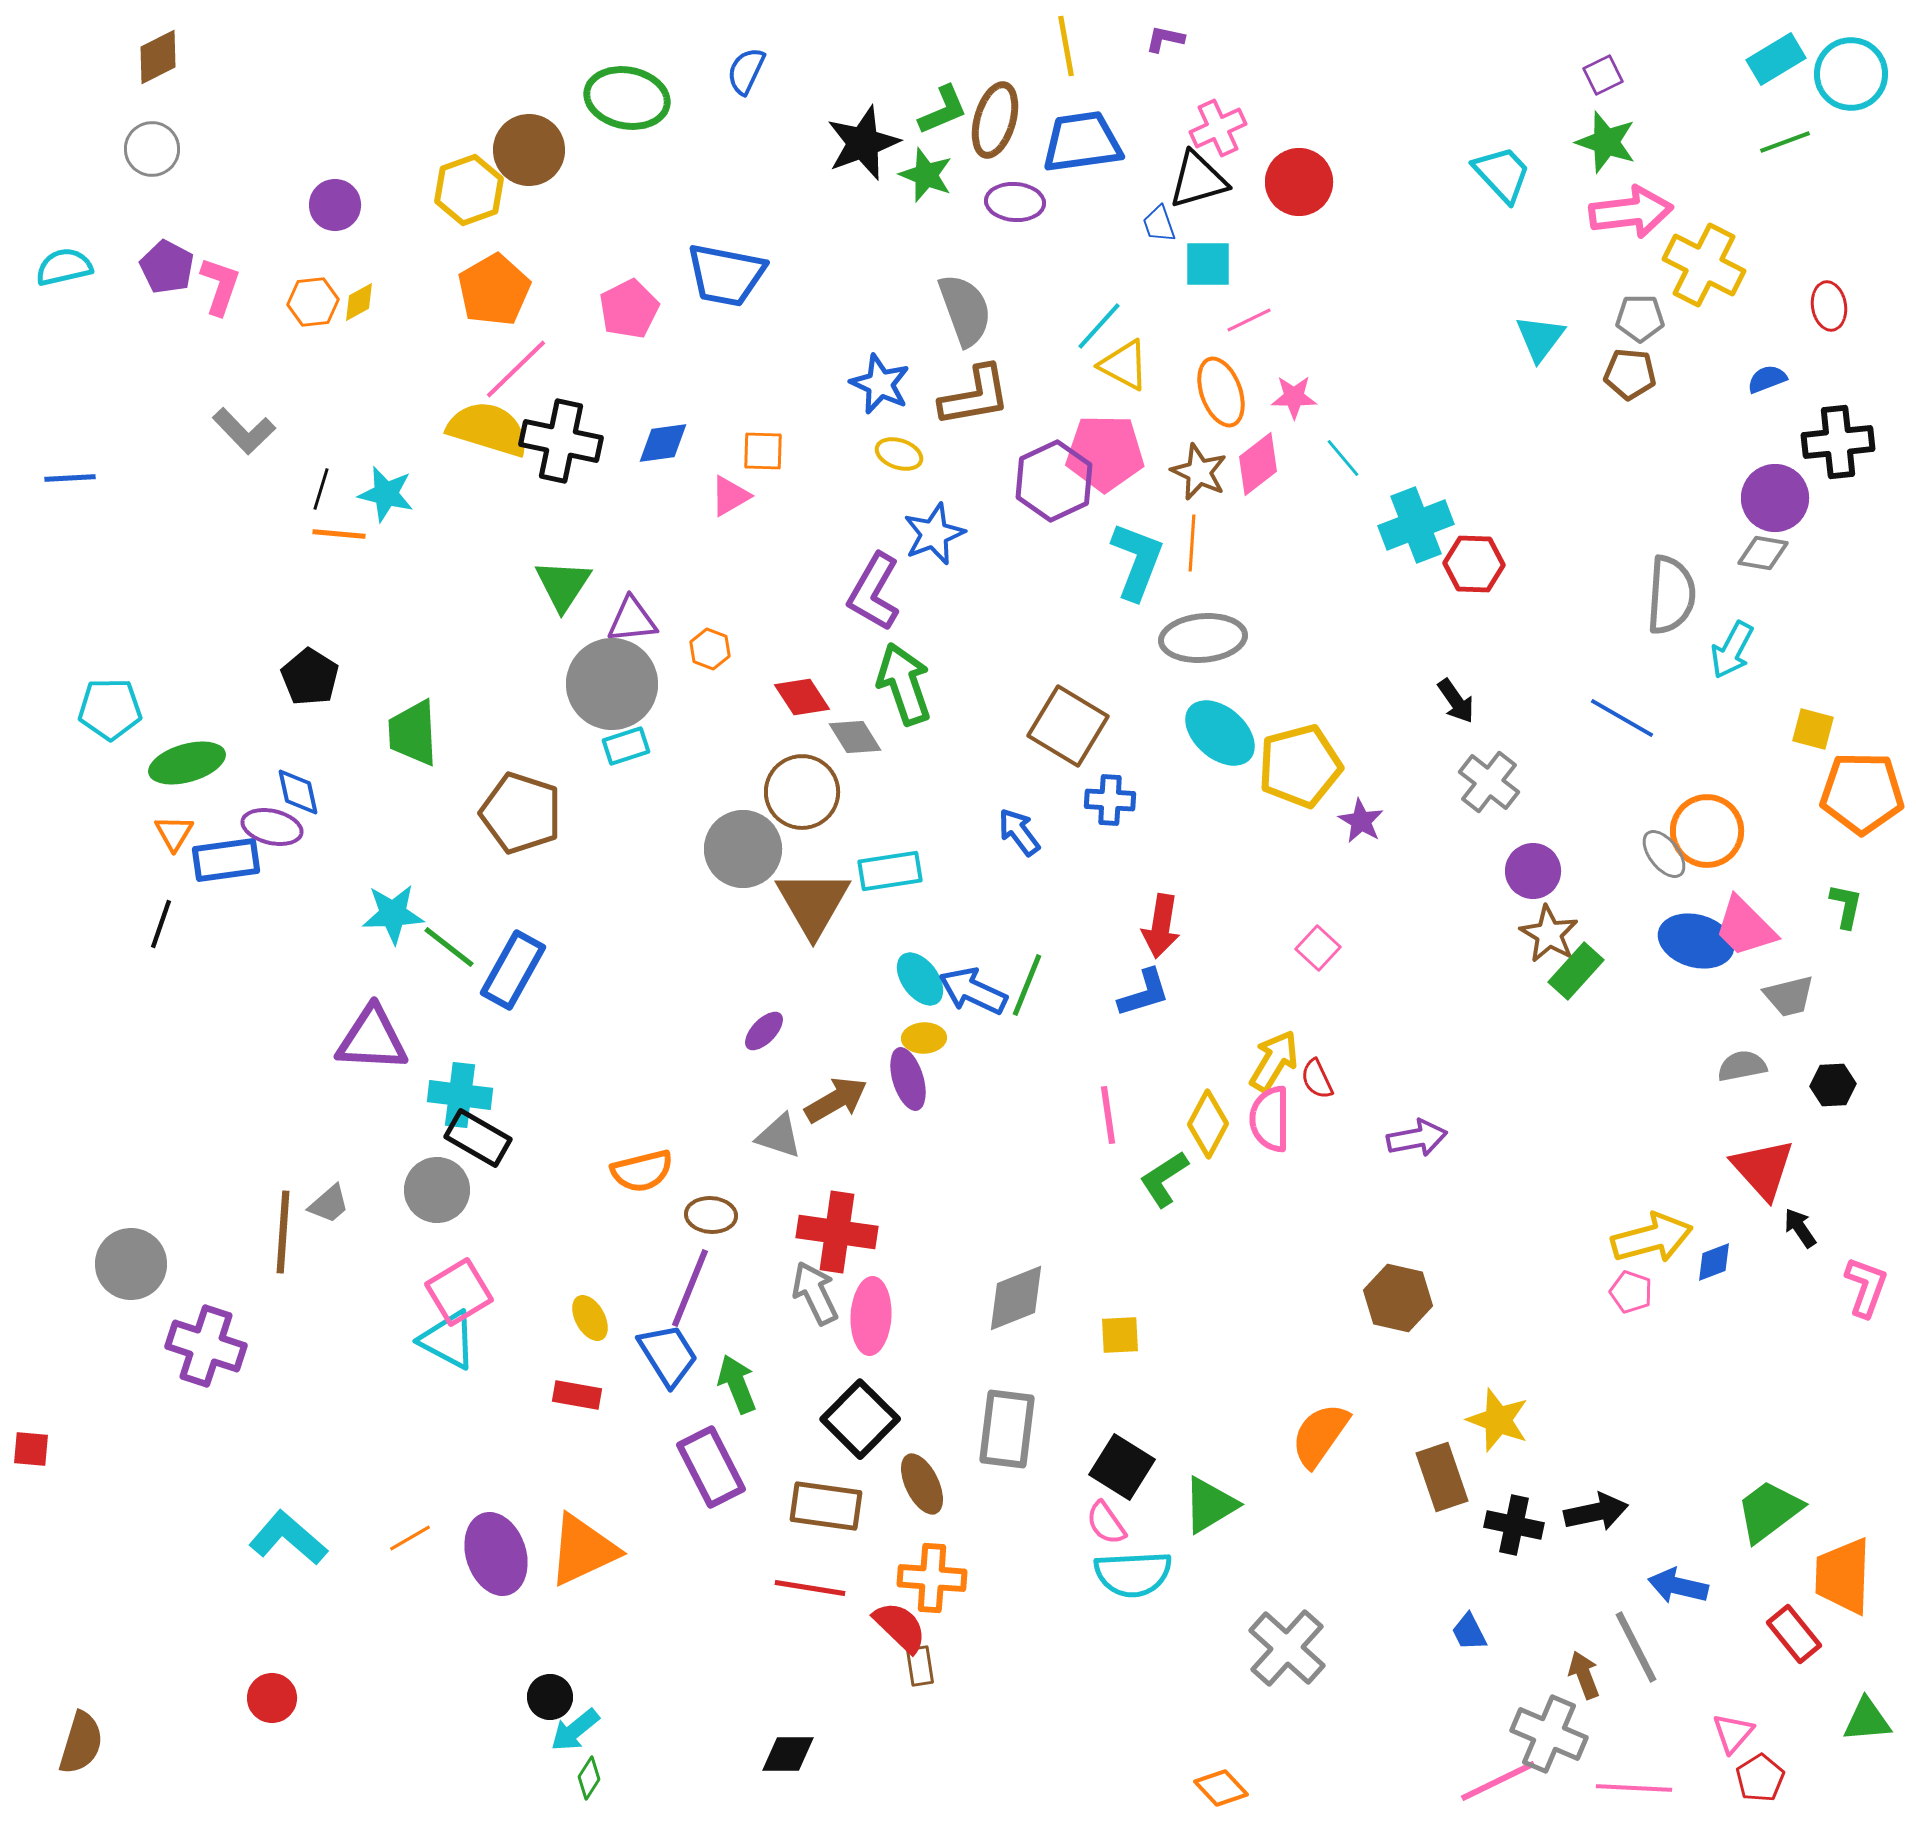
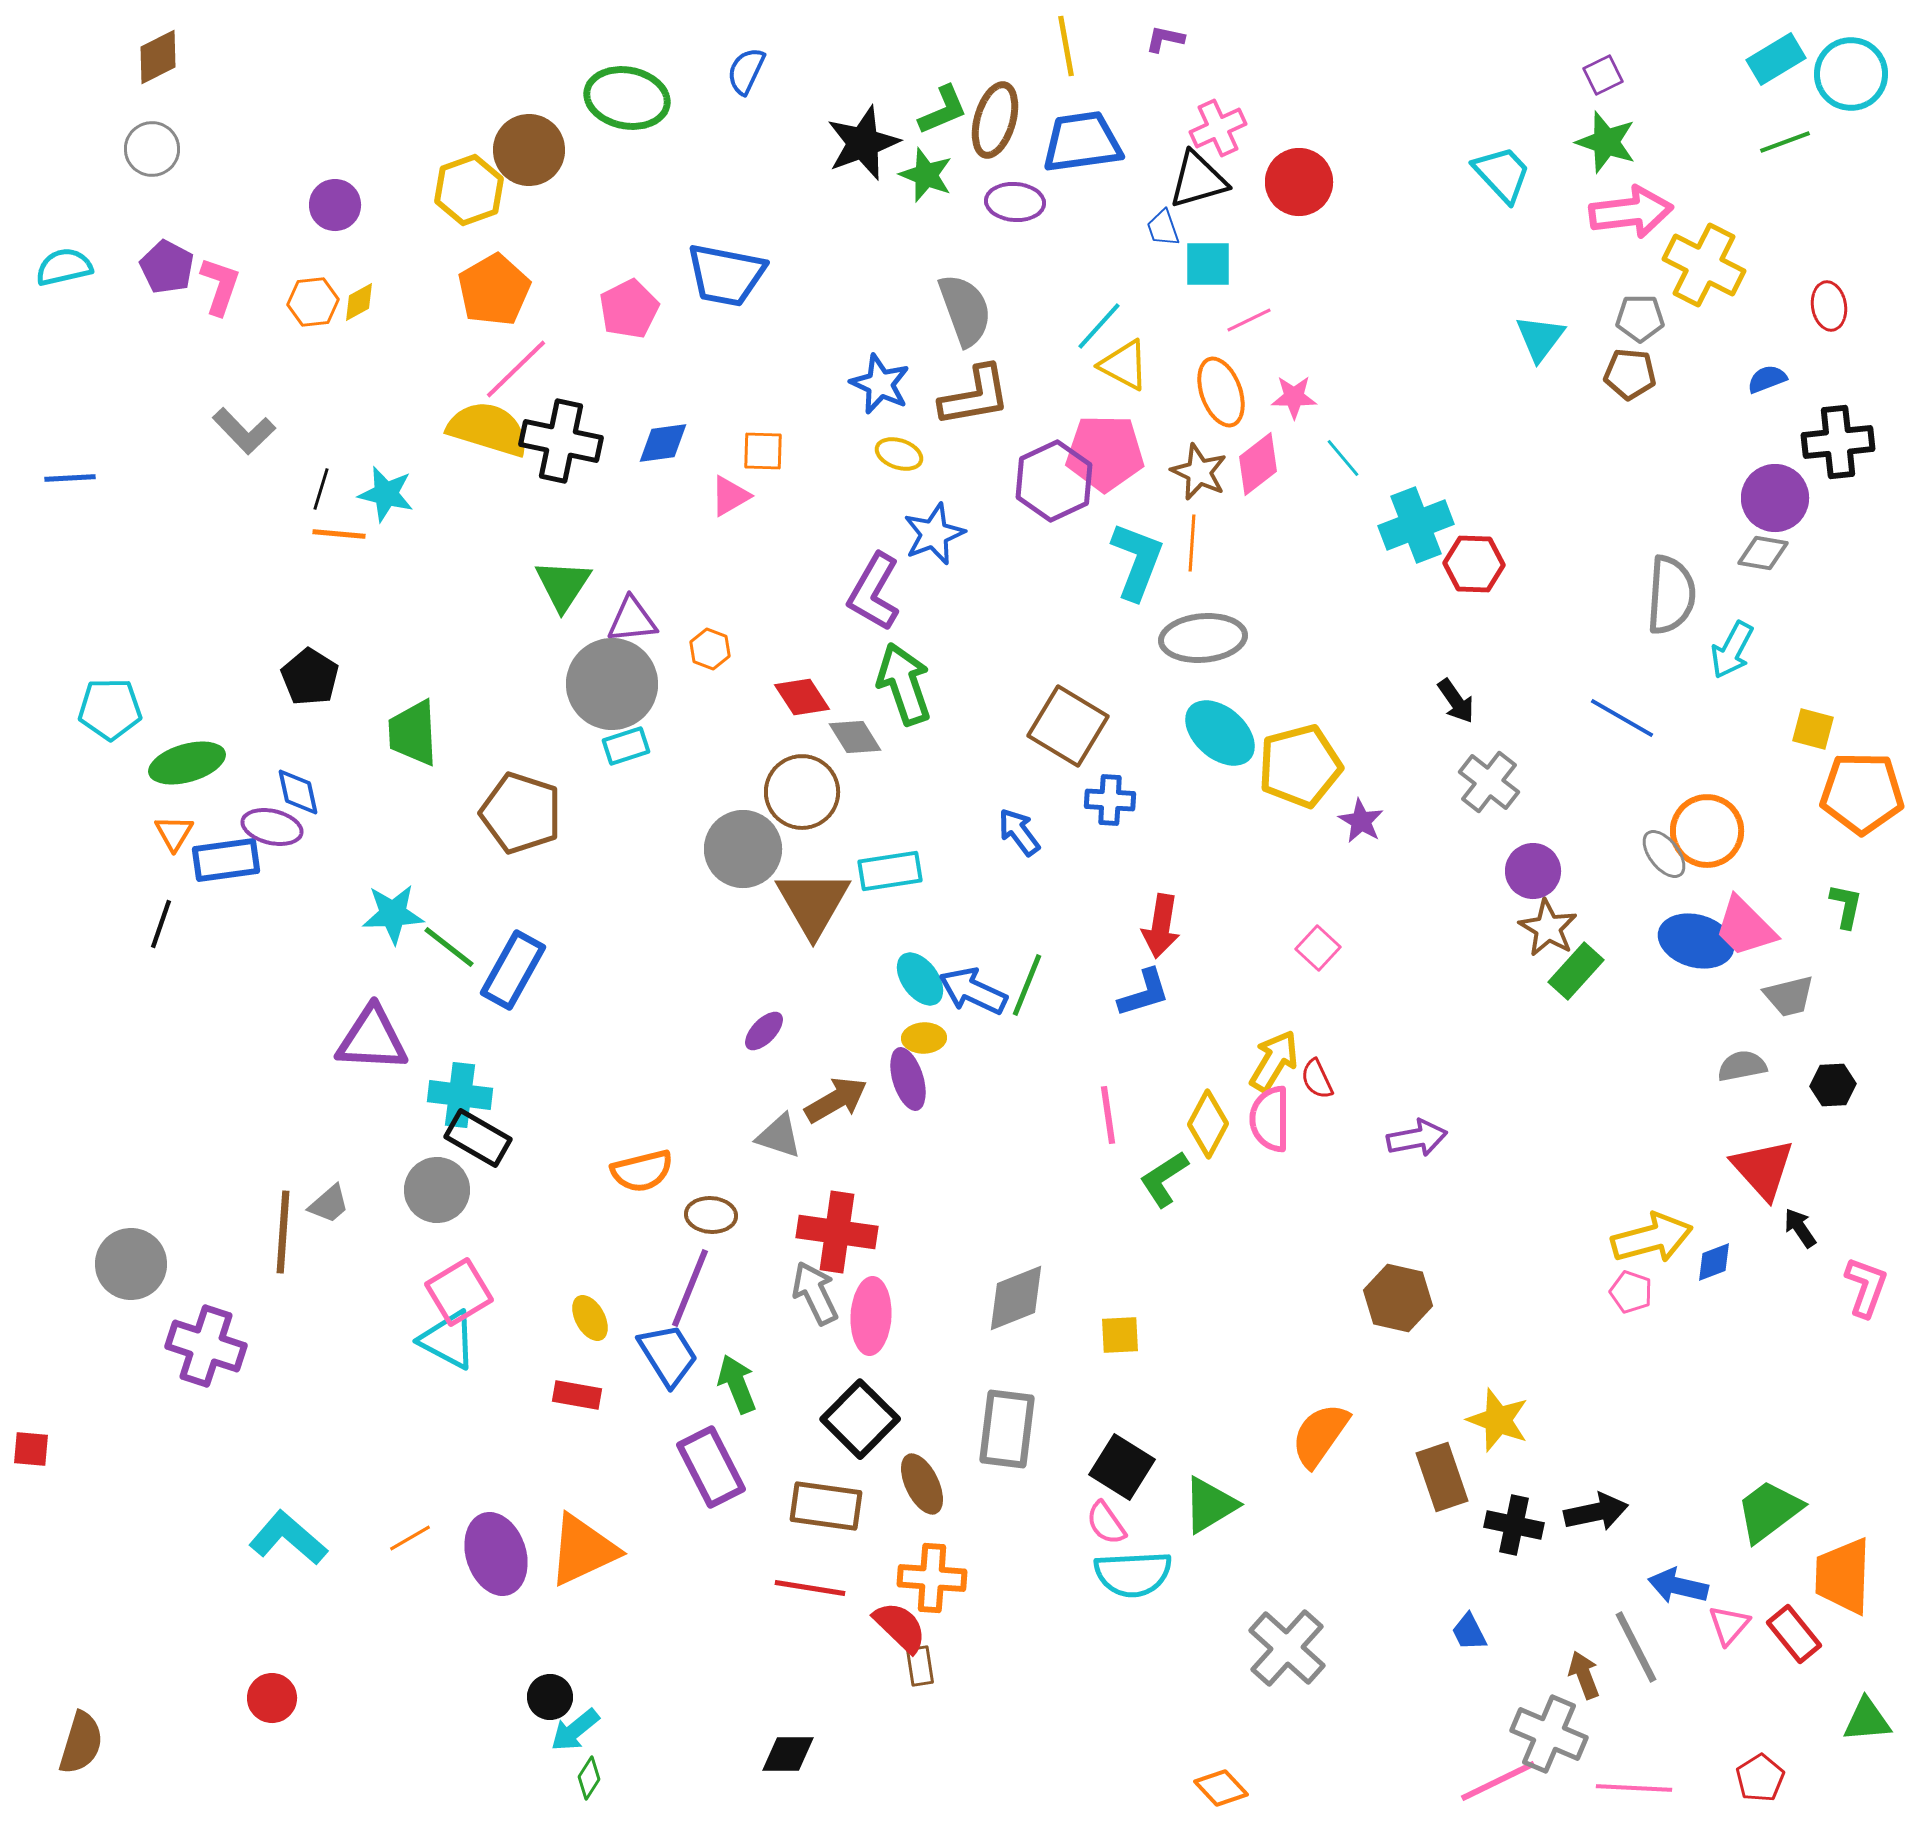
blue trapezoid at (1159, 224): moved 4 px right, 4 px down
brown star at (1549, 934): moved 1 px left, 6 px up
pink triangle at (1733, 1733): moved 4 px left, 108 px up
